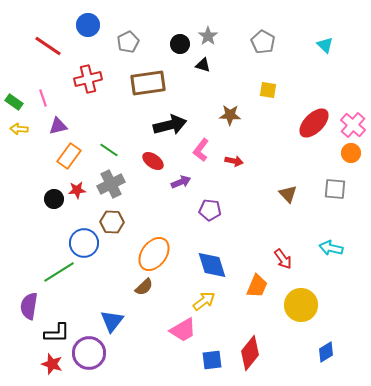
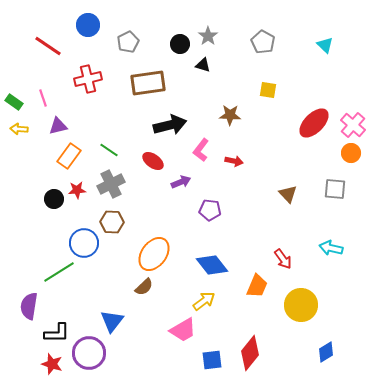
blue diamond at (212, 265): rotated 20 degrees counterclockwise
